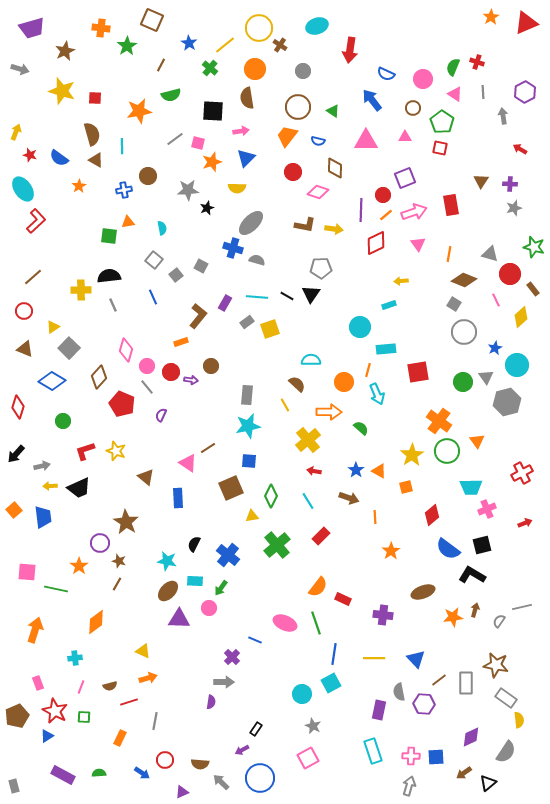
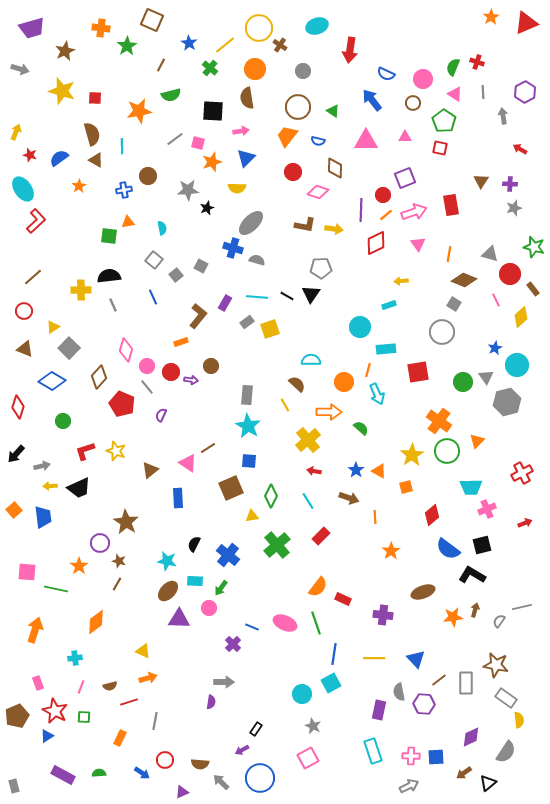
brown circle at (413, 108): moved 5 px up
green pentagon at (442, 122): moved 2 px right, 1 px up
blue semicircle at (59, 158): rotated 108 degrees clockwise
gray circle at (464, 332): moved 22 px left
cyan star at (248, 426): rotated 30 degrees counterclockwise
orange triangle at (477, 441): rotated 21 degrees clockwise
brown triangle at (146, 477): moved 4 px right, 7 px up; rotated 42 degrees clockwise
blue line at (255, 640): moved 3 px left, 13 px up
purple cross at (232, 657): moved 1 px right, 13 px up
gray arrow at (409, 786): rotated 48 degrees clockwise
